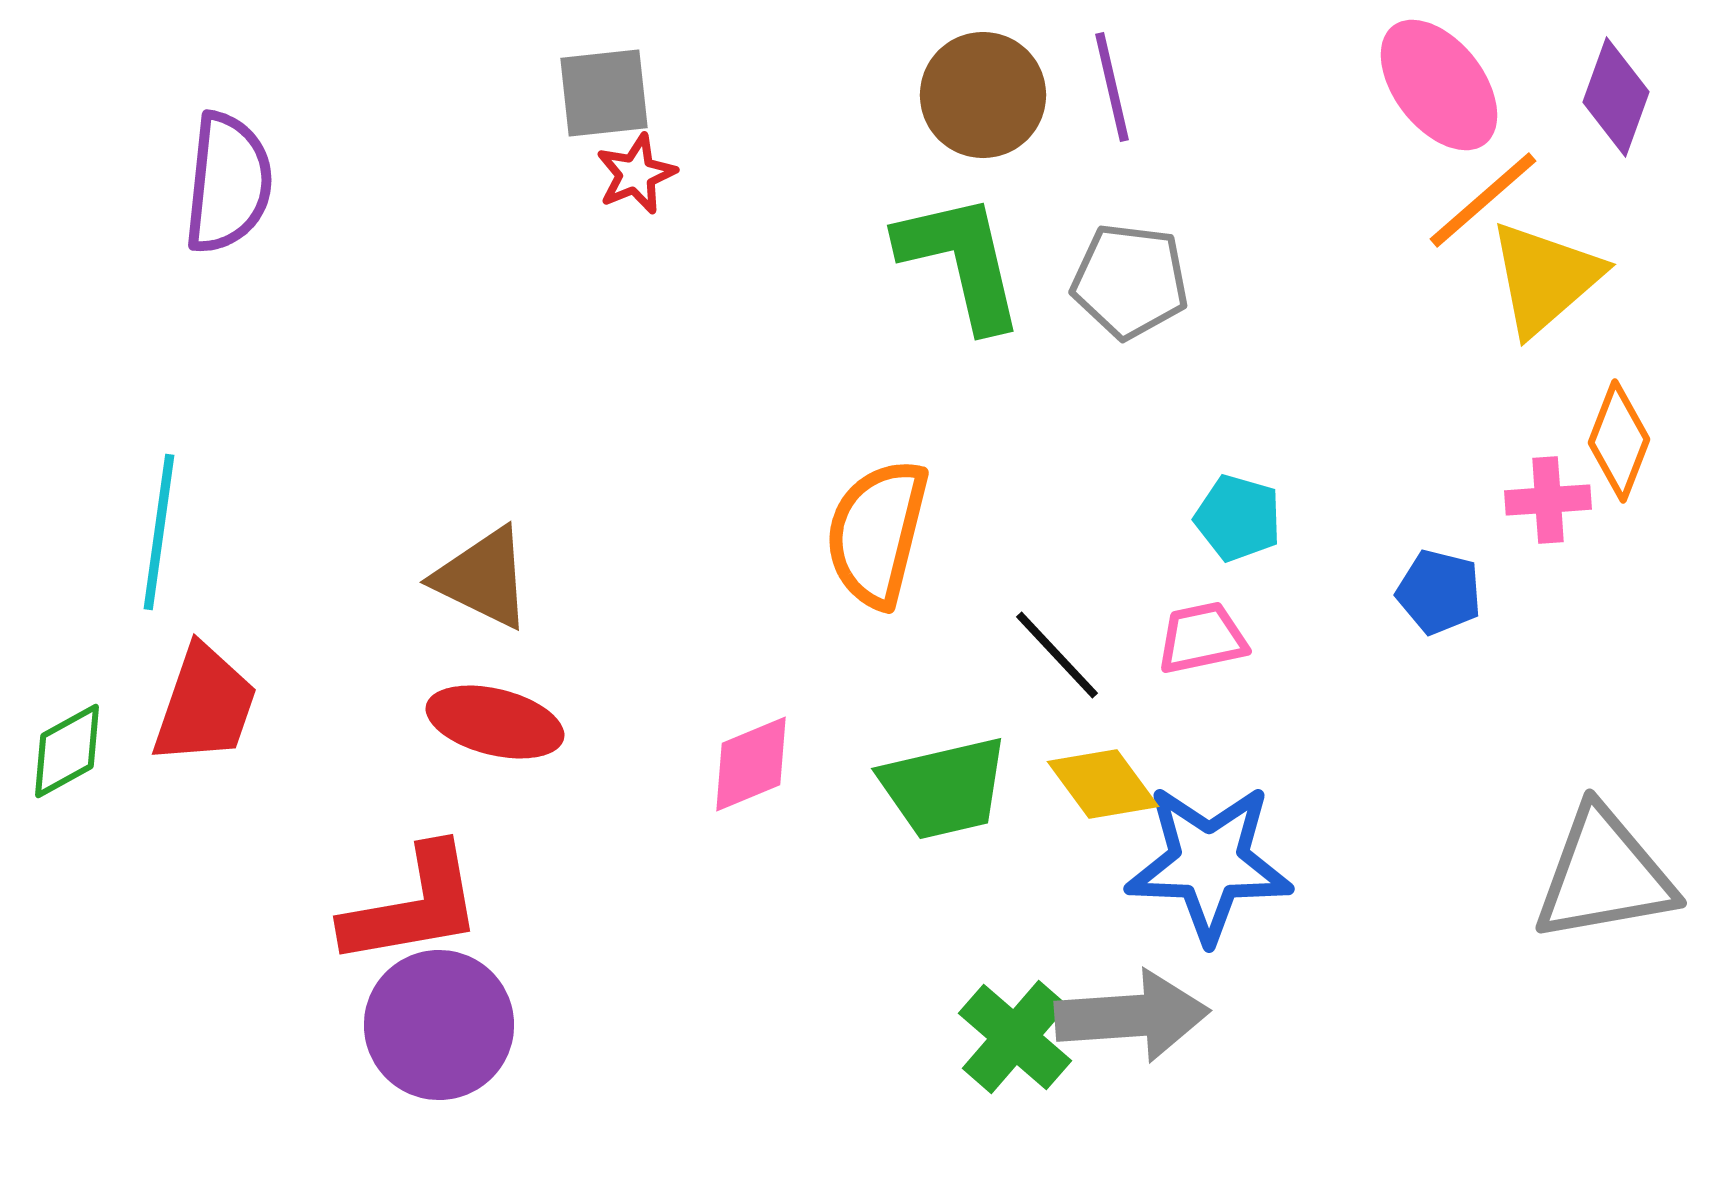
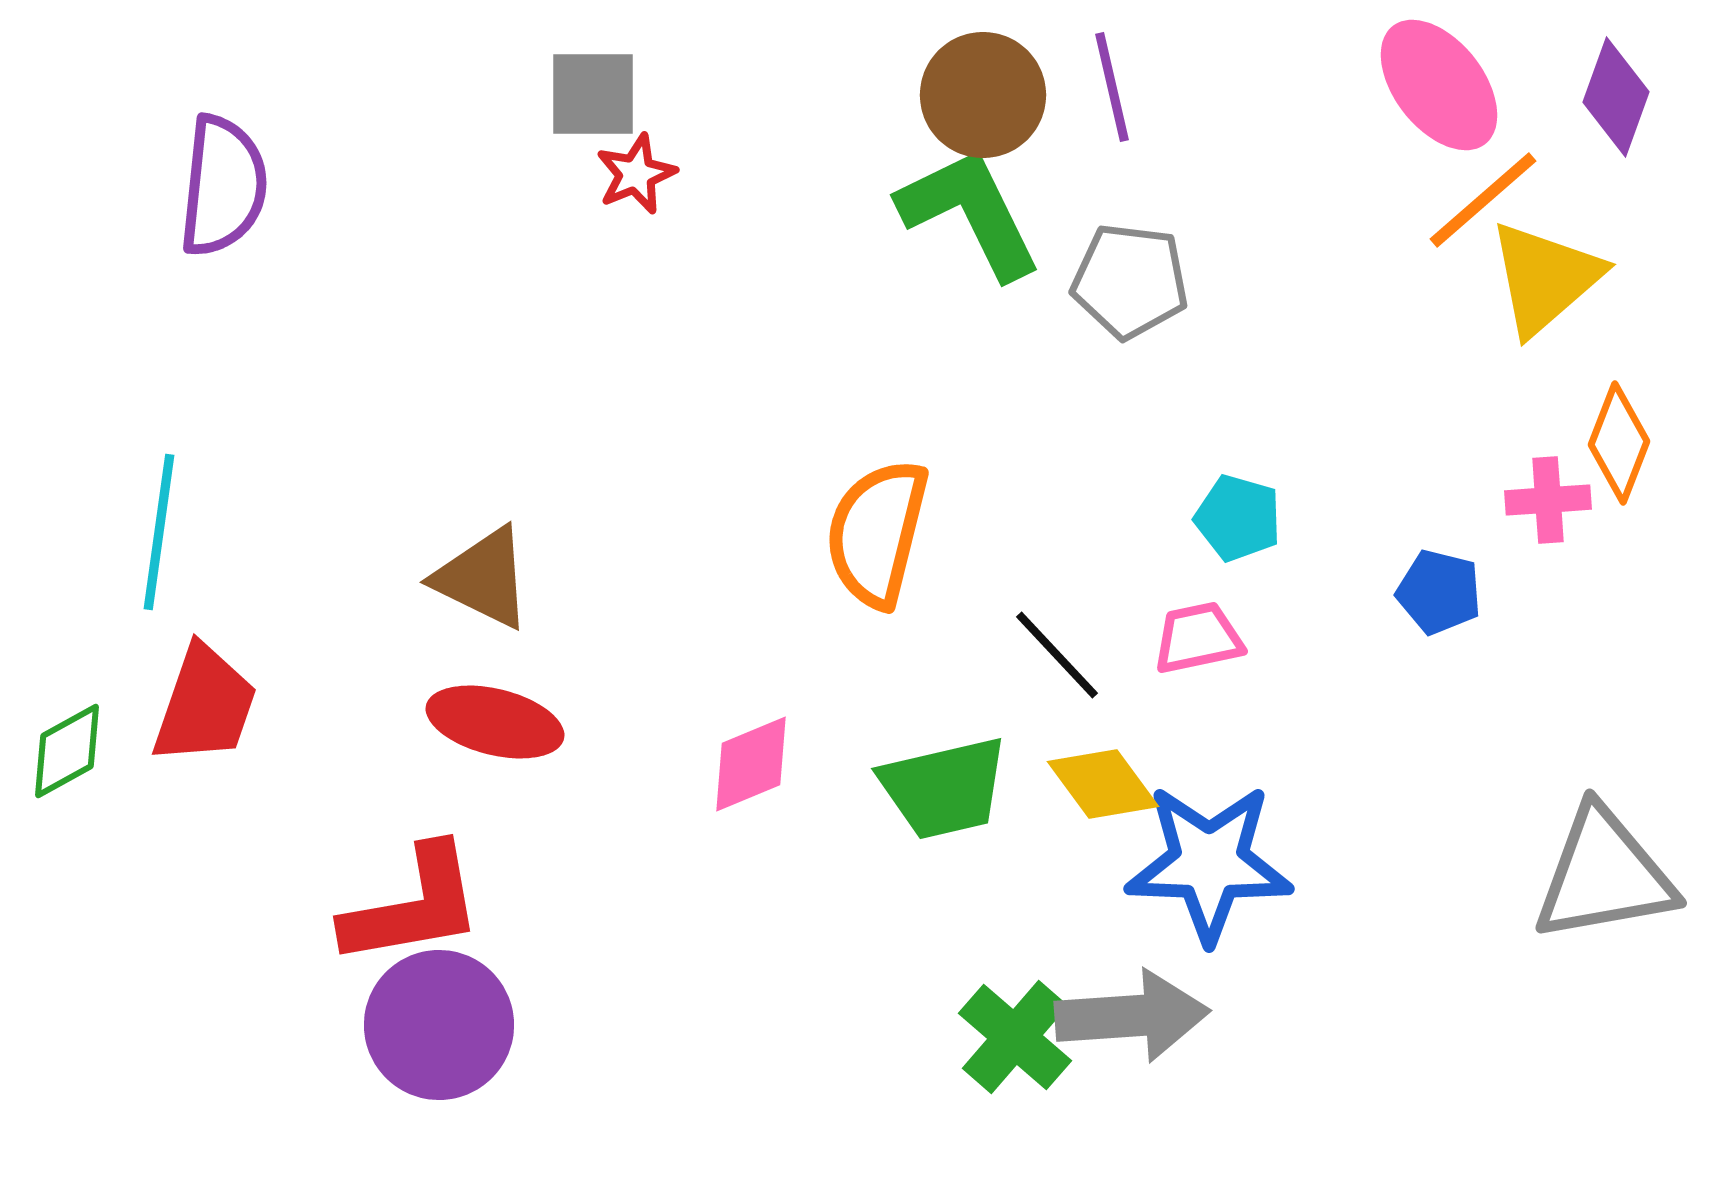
gray square: moved 11 px left, 1 px down; rotated 6 degrees clockwise
purple semicircle: moved 5 px left, 3 px down
green L-shape: moved 9 px right, 48 px up; rotated 13 degrees counterclockwise
orange diamond: moved 2 px down
pink trapezoid: moved 4 px left
